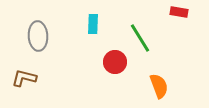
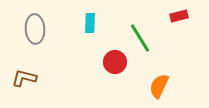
red rectangle: moved 4 px down; rotated 24 degrees counterclockwise
cyan rectangle: moved 3 px left, 1 px up
gray ellipse: moved 3 px left, 7 px up
orange semicircle: rotated 135 degrees counterclockwise
